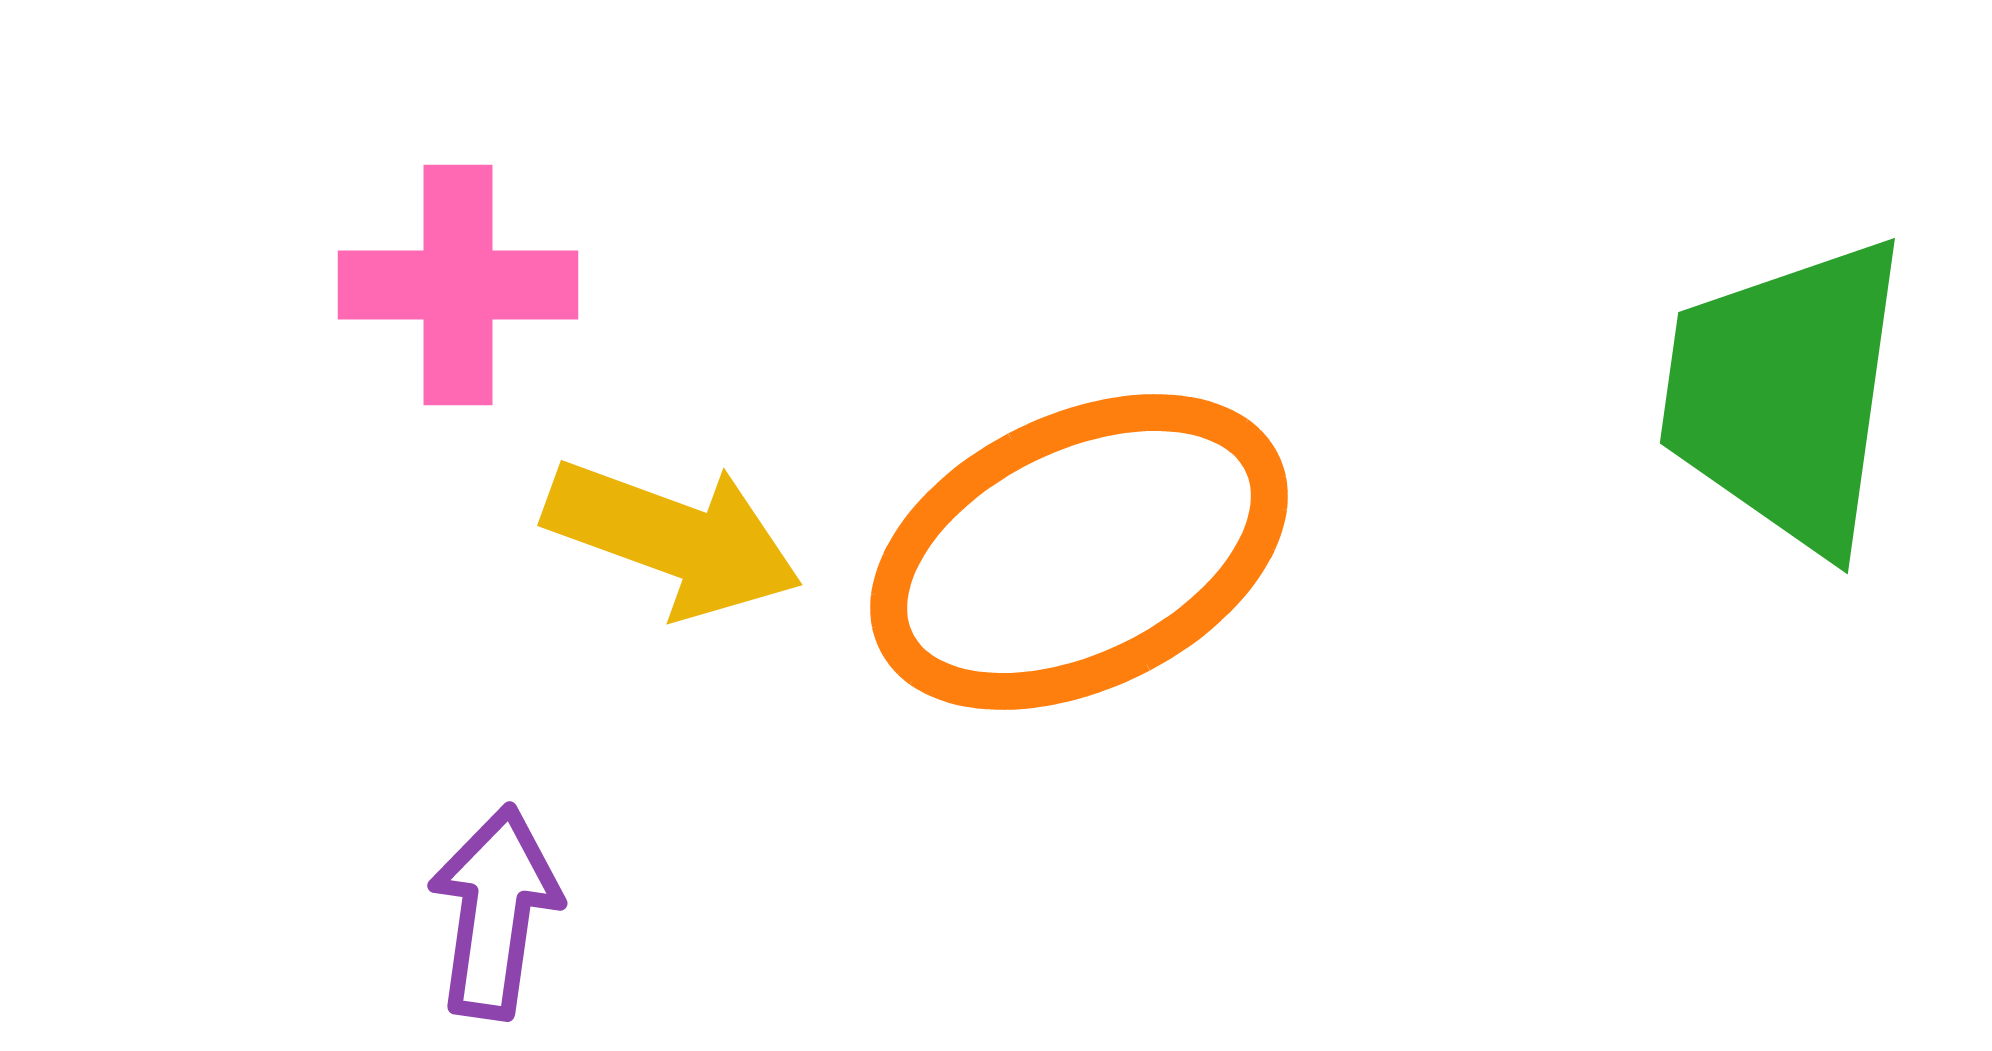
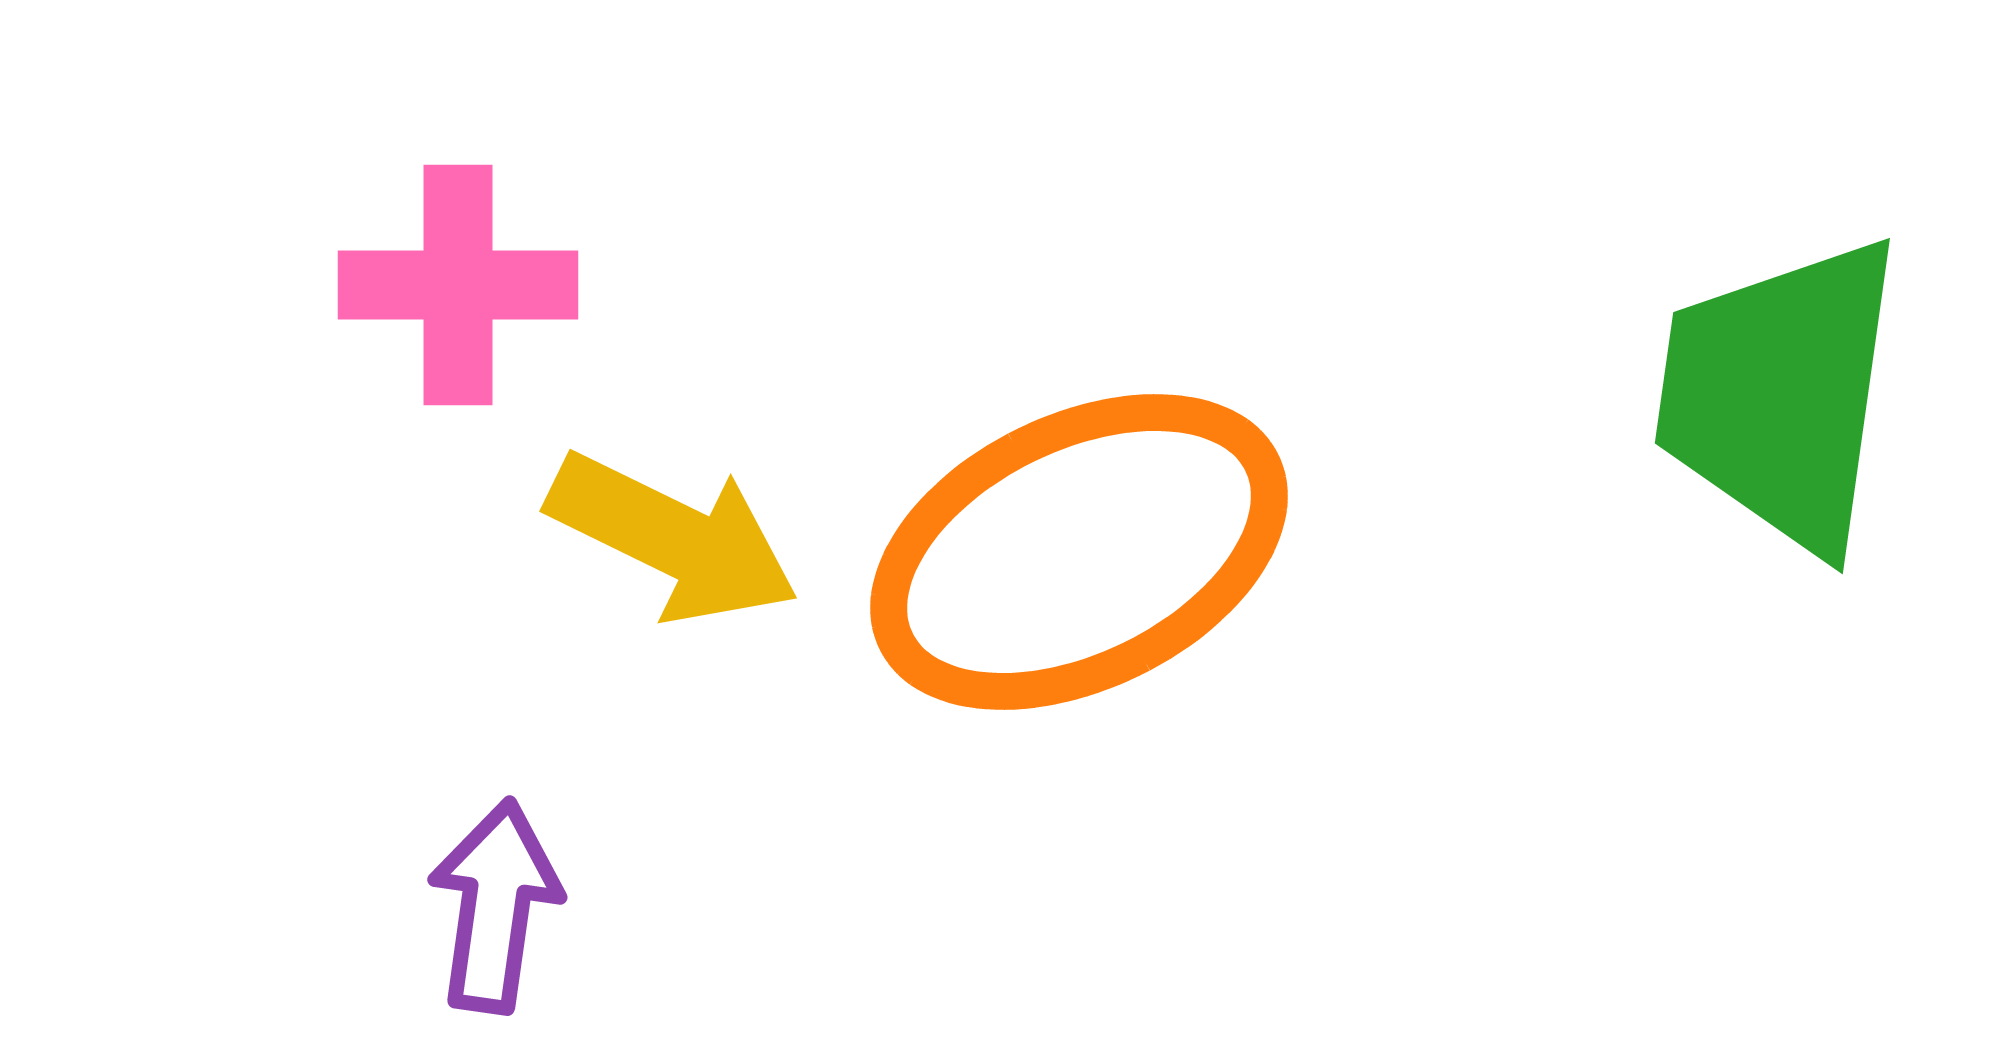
green trapezoid: moved 5 px left
yellow arrow: rotated 6 degrees clockwise
purple arrow: moved 6 px up
